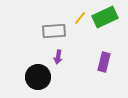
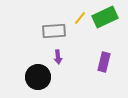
purple arrow: rotated 16 degrees counterclockwise
